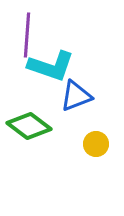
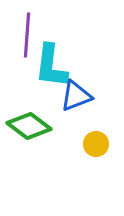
cyan L-shape: rotated 78 degrees clockwise
